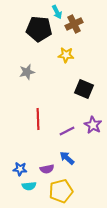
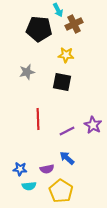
cyan arrow: moved 1 px right, 2 px up
black square: moved 22 px left, 7 px up; rotated 12 degrees counterclockwise
yellow pentagon: rotated 25 degrees counterclockwise
